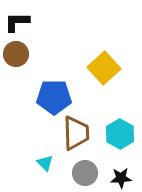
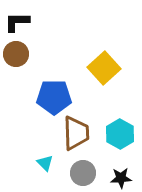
gray circle: moved 2 px left
